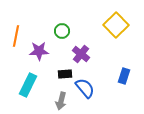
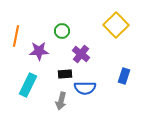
blue semicircle: rotated 130 degrees clockwise
